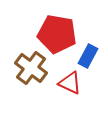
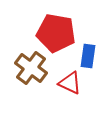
red pentagon: moved 1 px left, 1 px up
blue rectangle: rotated 20 degrees counterclockwise
